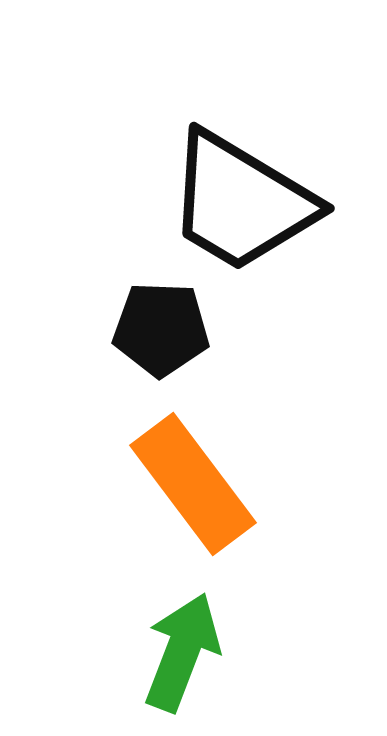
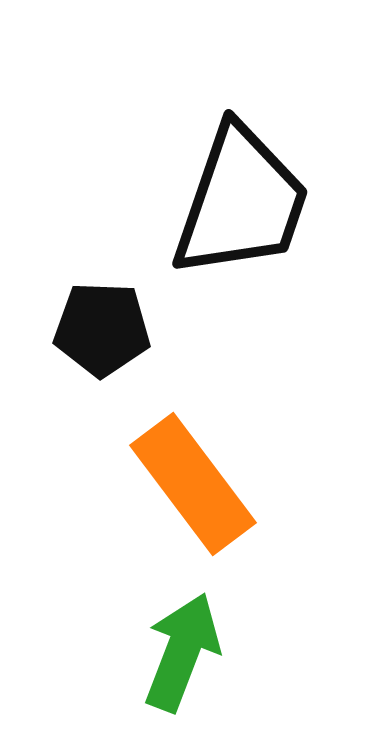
black trapezoid: rotated 102 degrees counterclockwise
black pentagon: moved 59 px left
